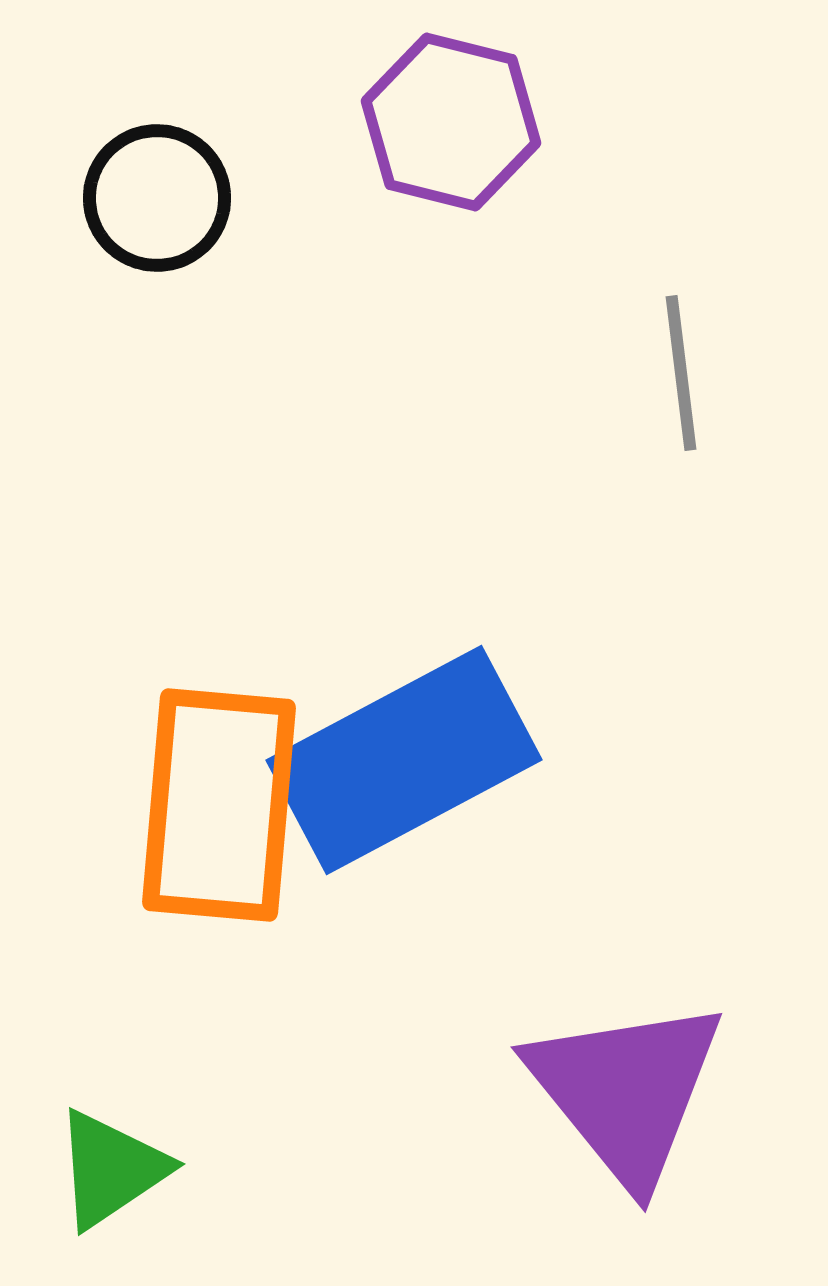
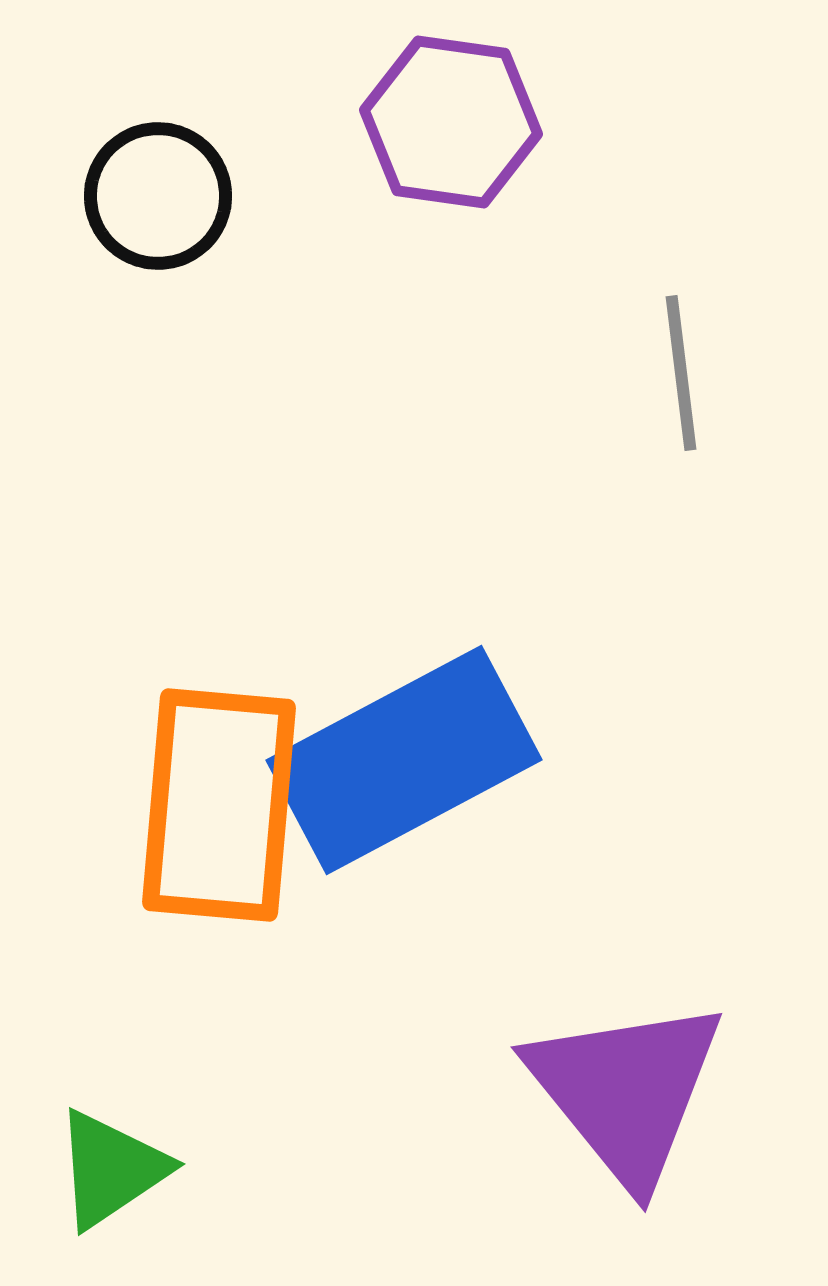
purple hexagon: rotated 6 degrees counterclockwise
black circle: moved 1 px right, 2 px up
